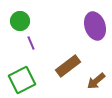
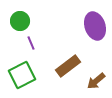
green square: moved 5 px up
